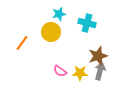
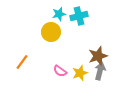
cyan cross: moved 8 px left, 7 px up; rotated 30 degrees counterclockwise
orange line: moved 19 px down
yellow star: rotated 21 degrees counterclockwise
